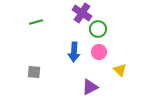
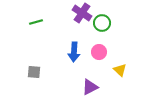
green circle: moved 4 px right, 6 px up
